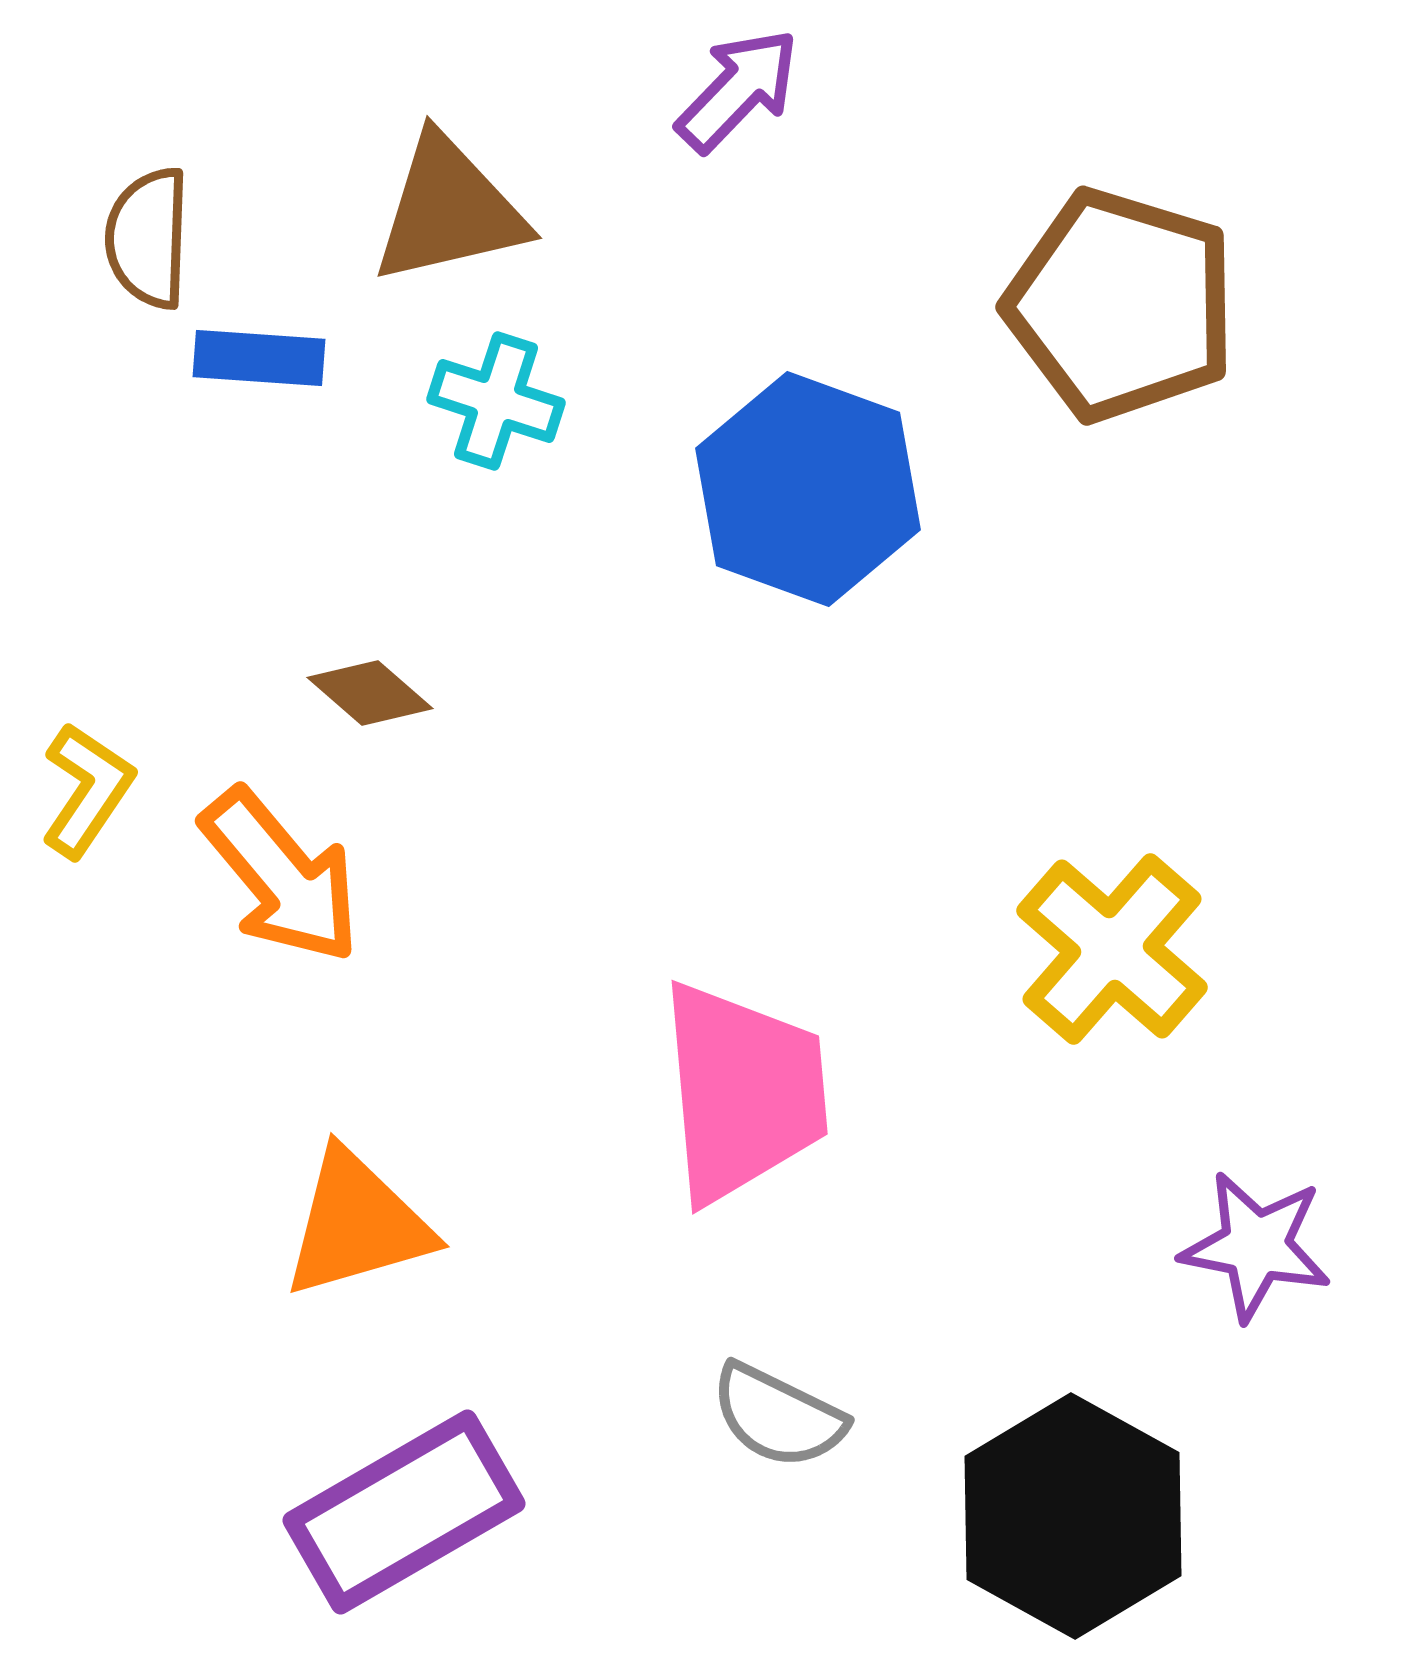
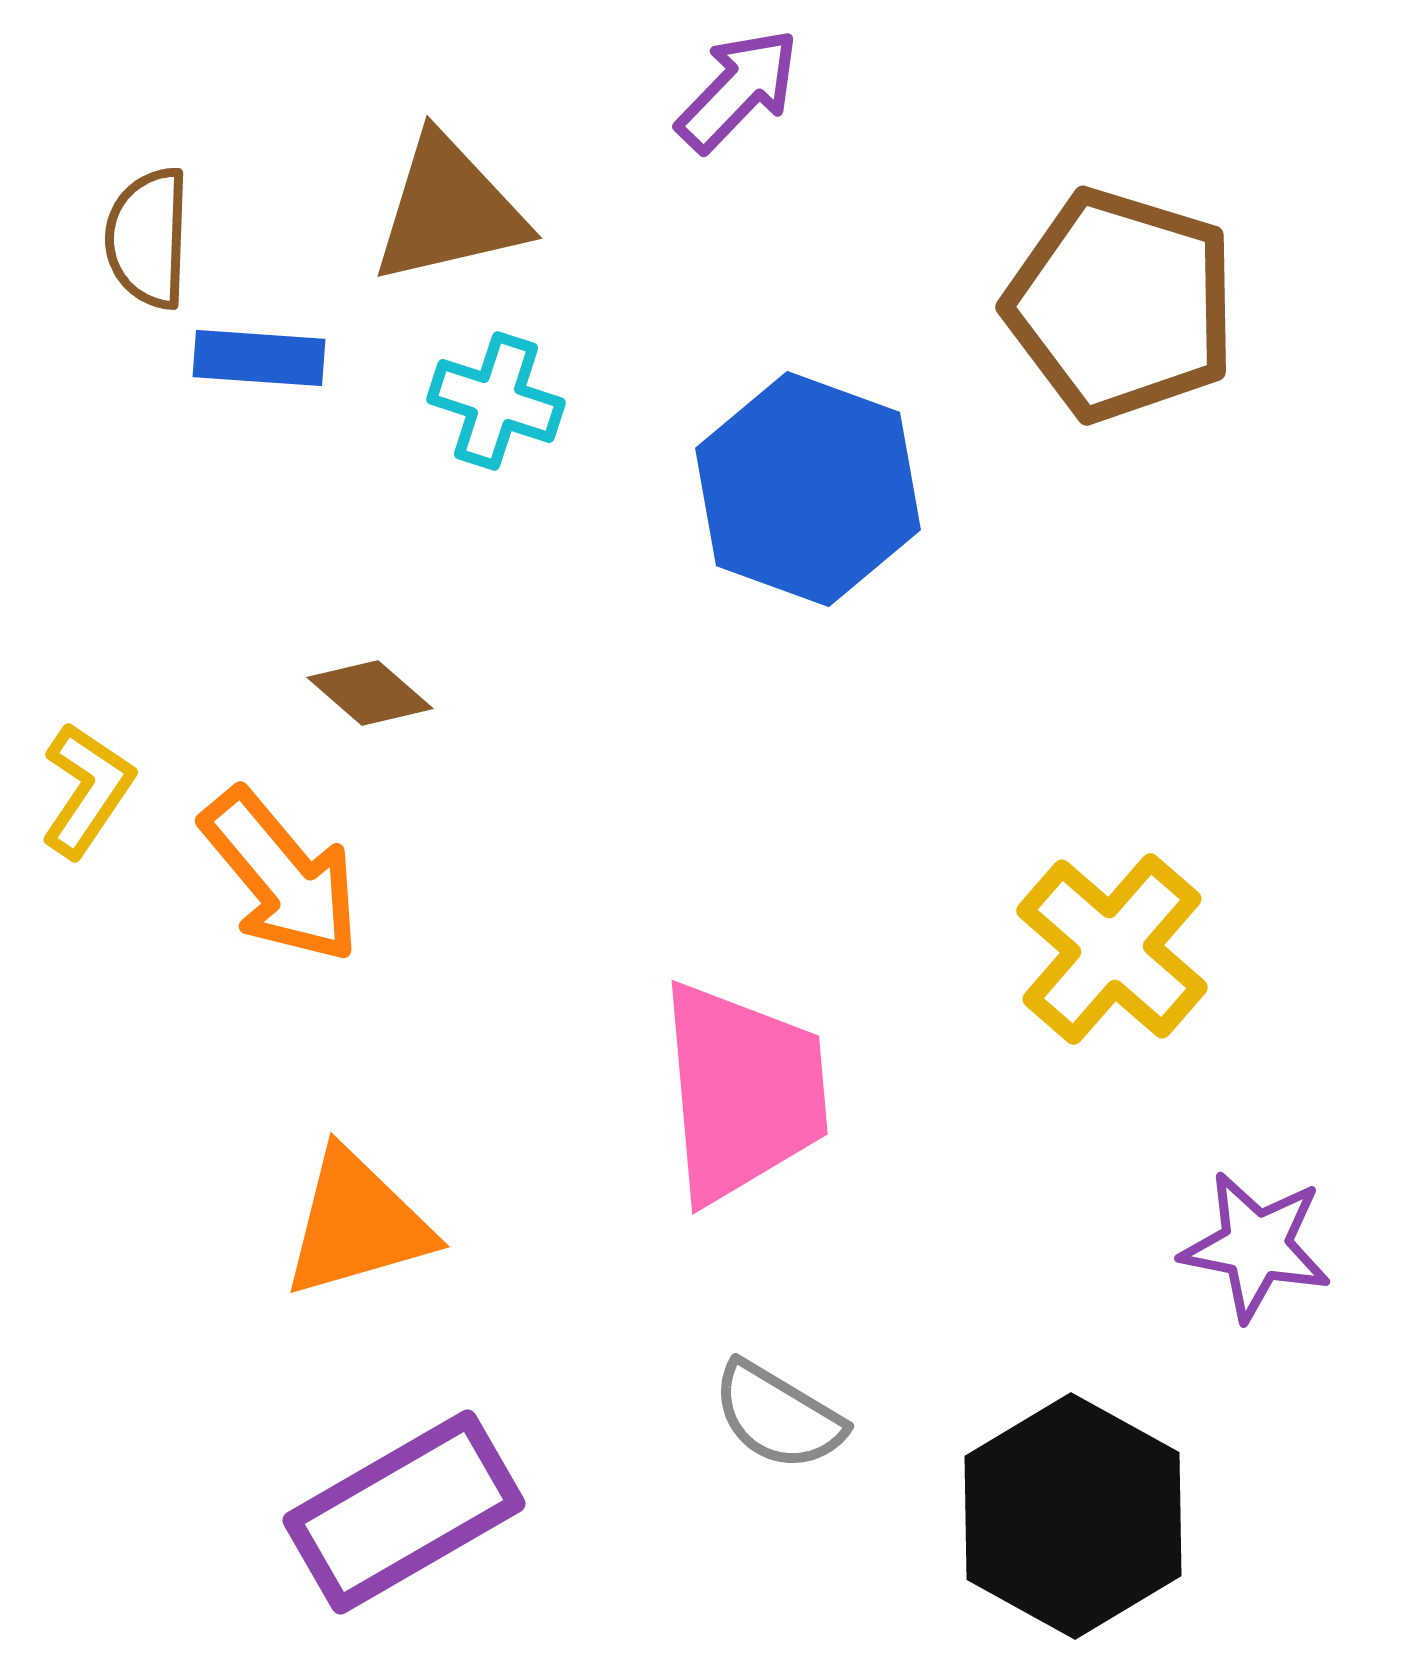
gray semicircle: rotated 5 degrees clockwise
